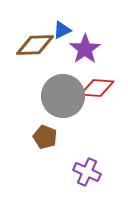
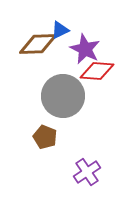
blue triangle: moved 2 px left
brown diamond: moved 3 px right, 1 px up
purple star: rotated 12 degrees counterclockwise
red diamond: moved 17 px up
purple cross: rotated 32 degrees clockwise
